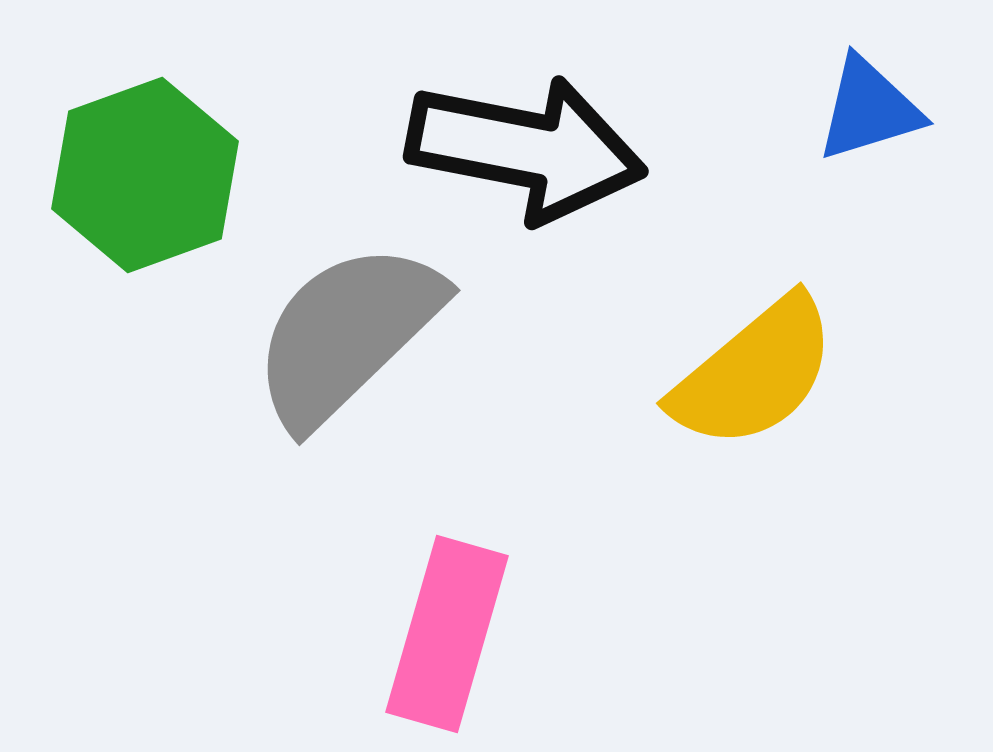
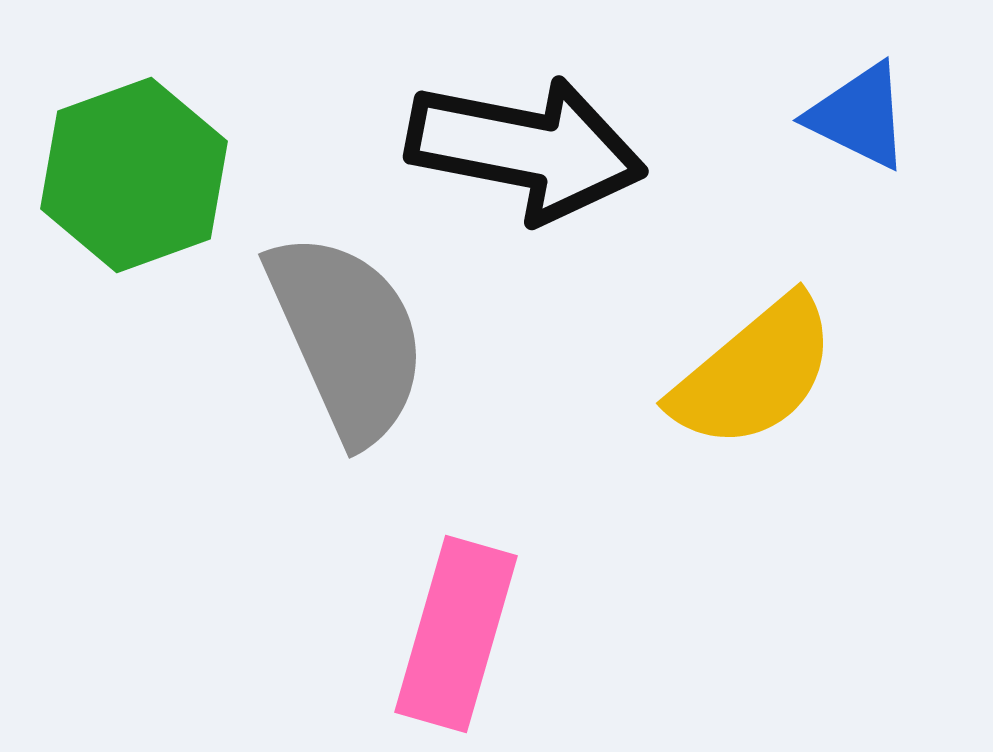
blue triangle: moved 10 px left, 7 px down; rotated 43 degrees clockwise
green hexagon: moved 11 px left
gray semicircle: moved 3 px down; rotated 110 degrees clockwise
pink rectangle: moved 9 px right
